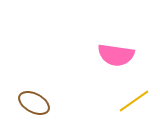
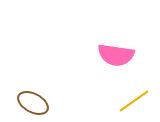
brown ellipse: moved 1 px left
